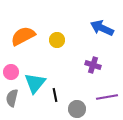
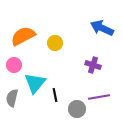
yellow circle: moved 2 px left, 3 px down
pink circle: moved 3 px right, 7 px up
purple line: moved 8 px left
